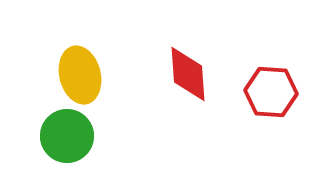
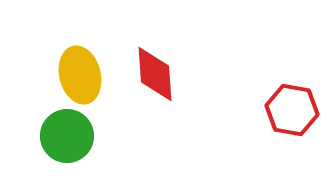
red diamond: moved 33 px left
red hexagon: moved 21 px right, 18 px down; rotated 6 degrees clockwise
